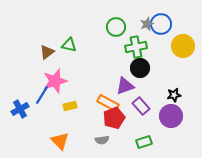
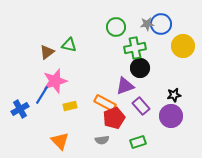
gray star: rotated 16 degrees clockwise
green cross: moved 1 px left, 1 px down
orange rectangle: moved 3 px left
green rectangle: moved 6 px left
